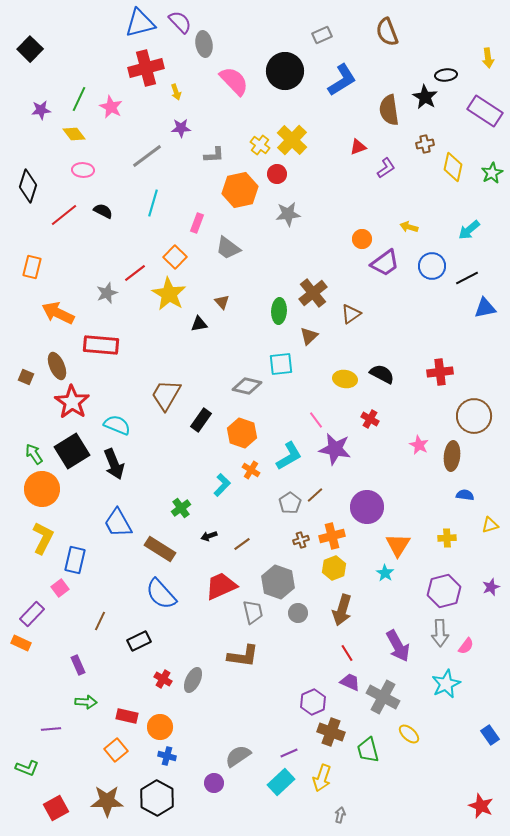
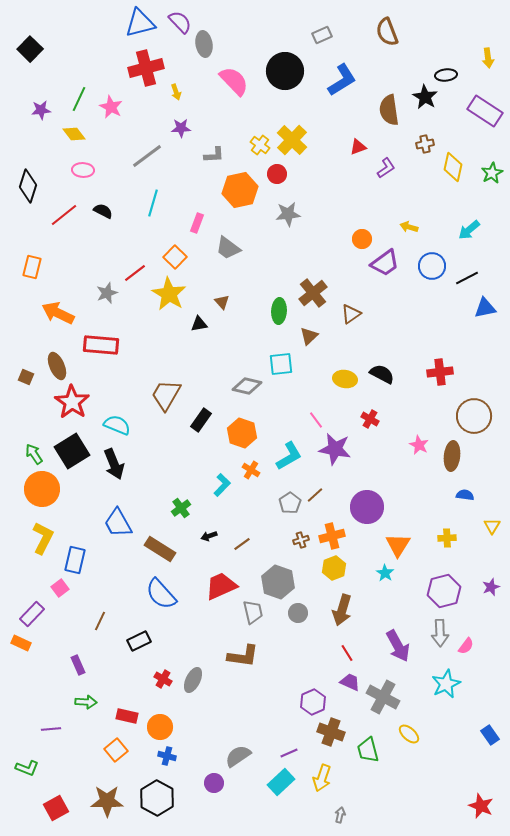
yellow triangle at (490, 525): moved 2 px right, 1 px down; rotated 42 degrees counterclockwise
